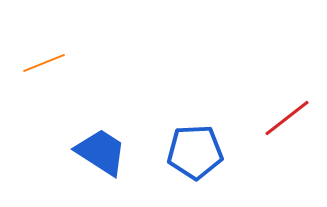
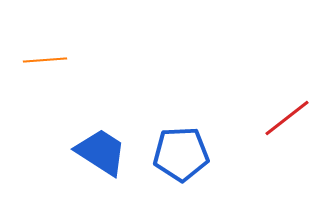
orange line: moved 1 px right, 3 px up; rotated 18 degrees clockwise
blue pentagon: moved 14 px left, 2 px down
